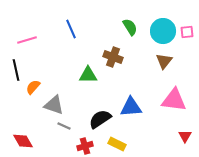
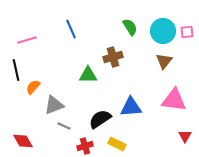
brown cross: rotated 36 degrees counterclockwise
gray triangle: rotated 40 degrees counterclockwise
